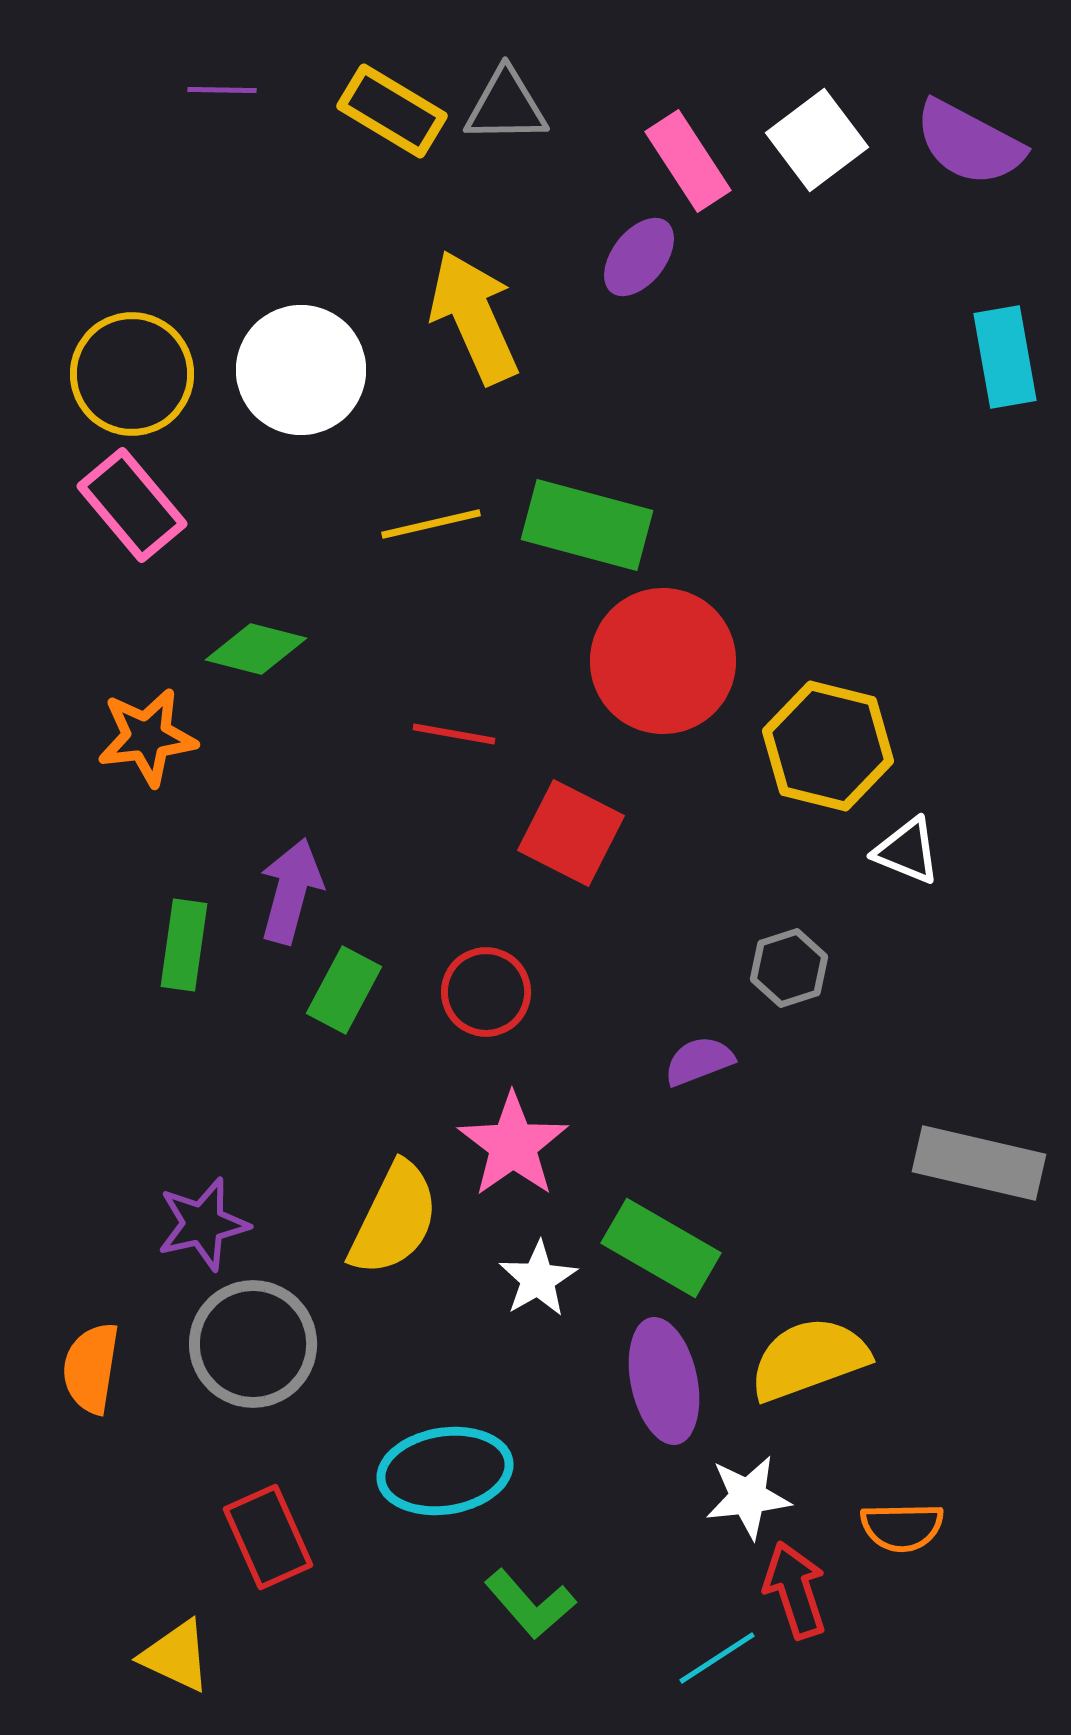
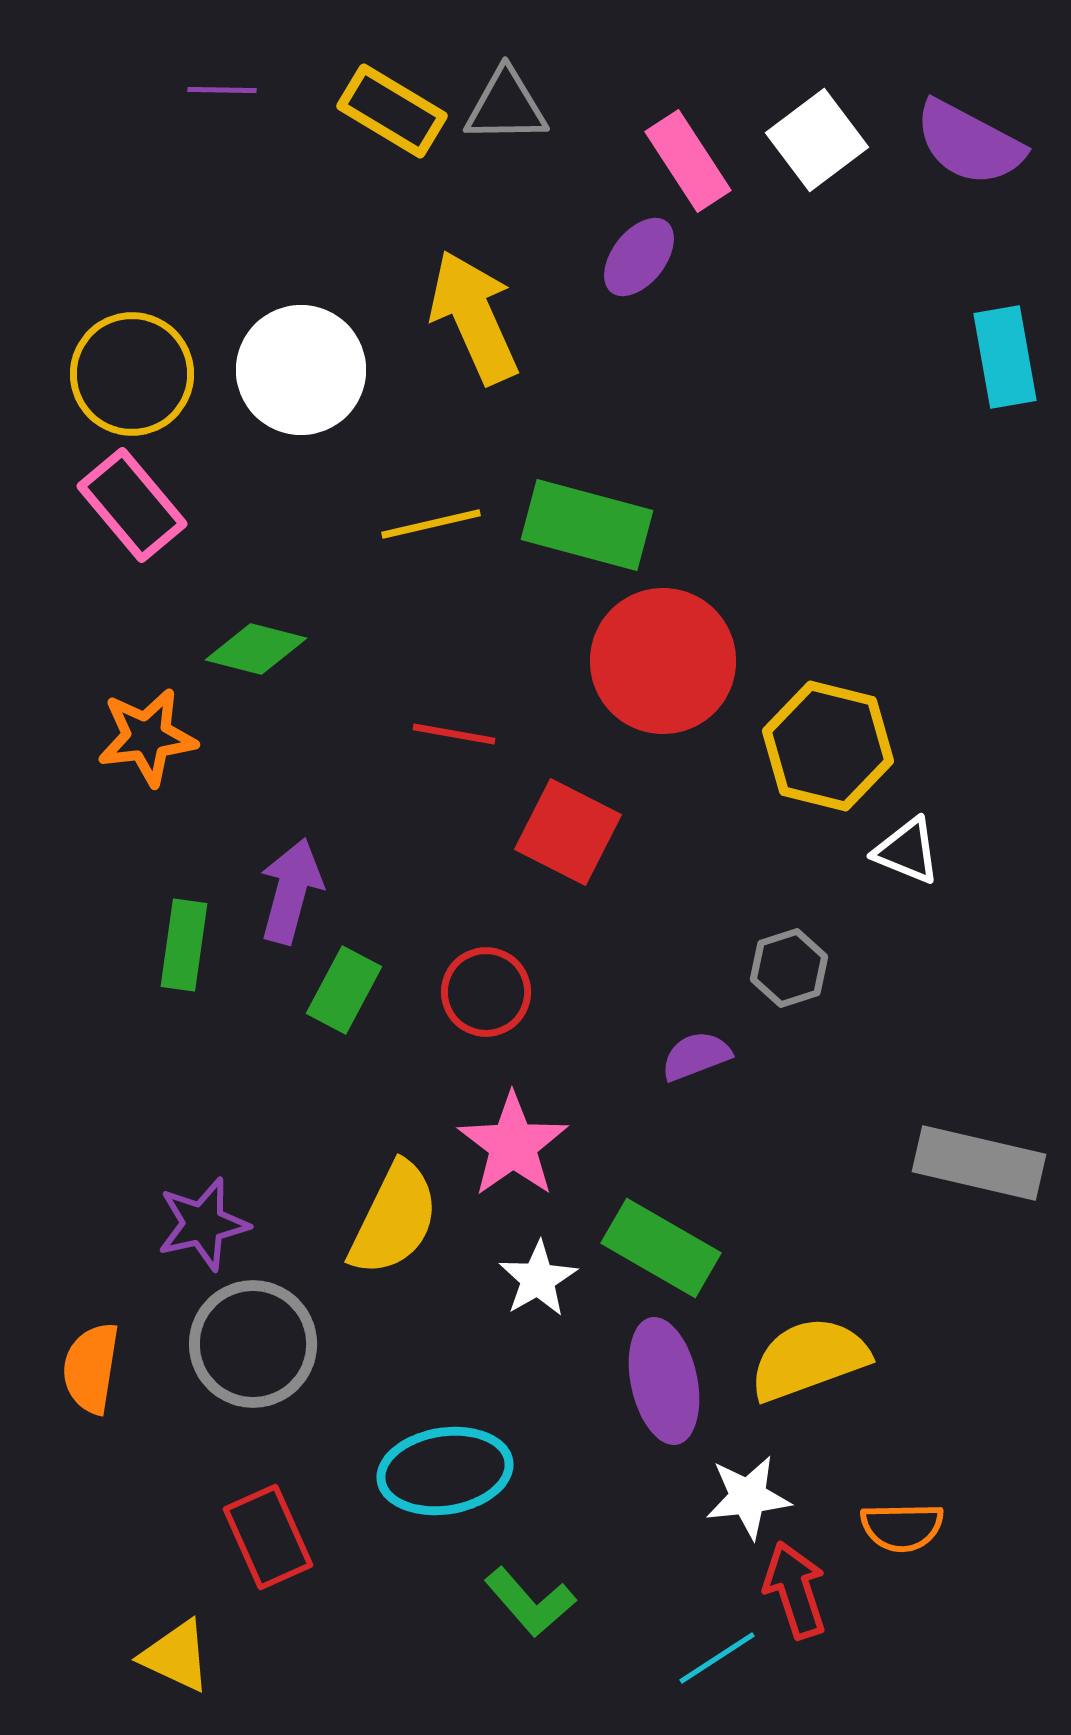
red square at (571, 833): moved 3 px left, 1 px up
purple semicircle at (699, 1061): moved 3 px left, 5 px up
green L-shape at (530, 1604): moved 2 px up
